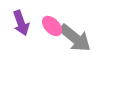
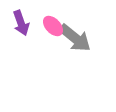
pink ellipse: moved 1 px right
